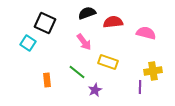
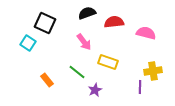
red semicircle: moved 1 px right
orange rectangle: rotated 32 degrees counterclockwise
